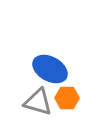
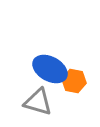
orange hexagon: moved 7 px right, 17 px up; rotated 10 degrees clockwise
